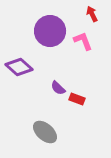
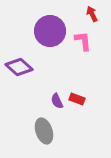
pink L-shape: rotated 15 degrees clockwise
purple semicircle: moved 1 px left, 13 px down; rotated 21 degrees clockwise
gray ellipse: moved 1 px left, 1 px up; rotated 30 degrees clockwise
